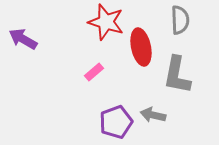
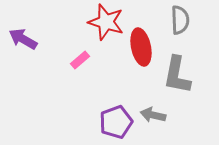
pink rectangle: moved 14 px left, 12 px up
